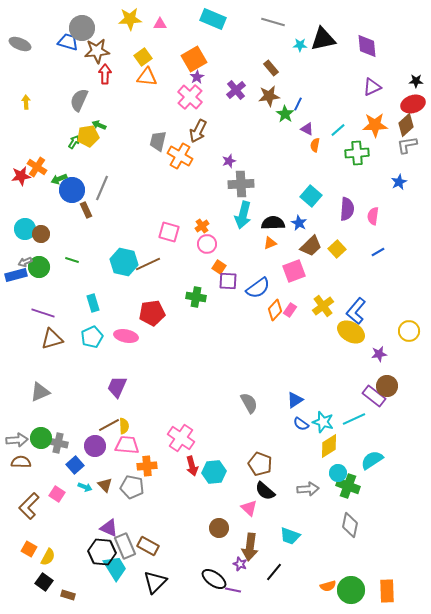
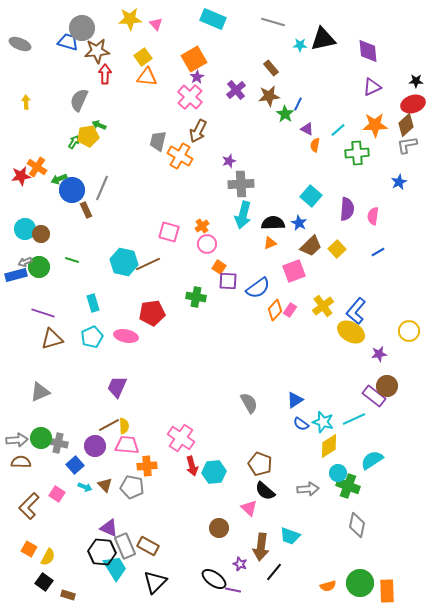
pink triangle at (160, 24): moved 4 px left; rotated 48 degrees clockwise
purple diamond at (367, 46): moved 1 px right, 5 px down
gray diamond at (350, 525): moved 7 px right
brown arrow at (250, 547): moved 11 px right
green circle at (351, 590): moved 9 px right, 7 px up
